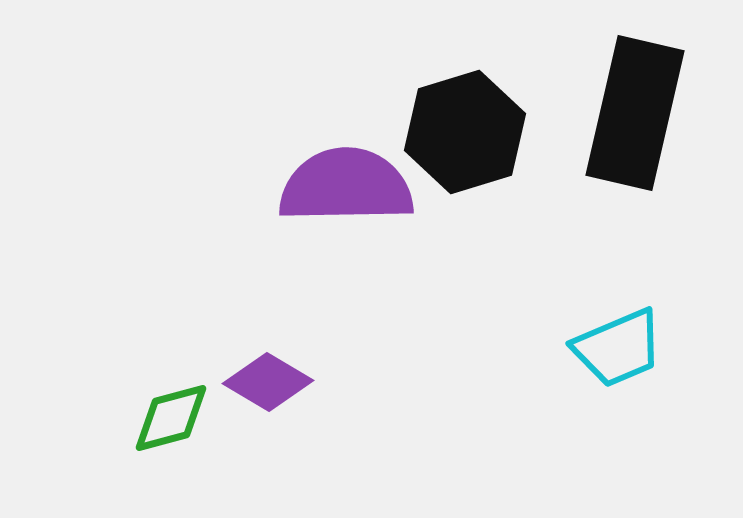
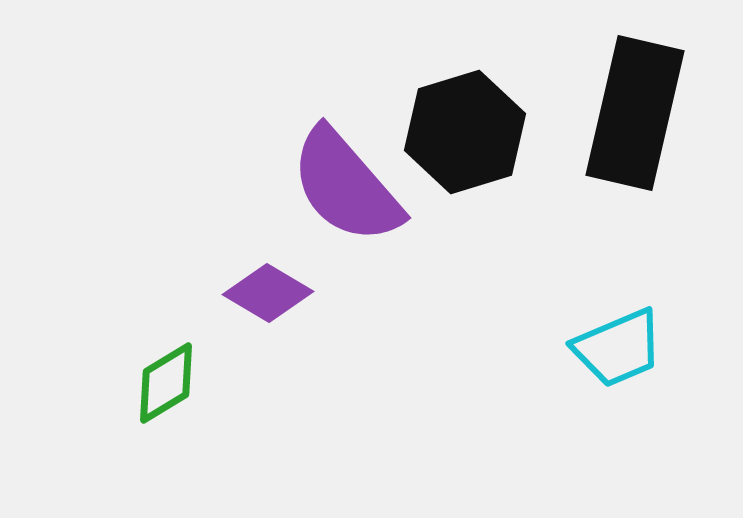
purple semicircle: rotated 130 degrees counterclockwise
purple diamond: moved 89 px up
green diamond: moved 5 px left, 35 px up; rotated 16 degrees counterclockwise
